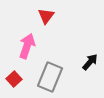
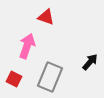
red triangle: moved 1 px down; rotated 48 degrees counterclockwise
red square: rotated 21 degrees counterclockwise
